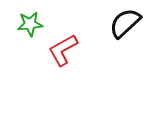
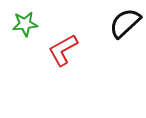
green star: moved 5 px left
